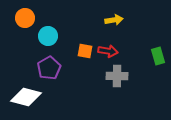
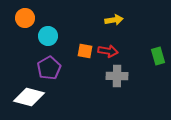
white diamond: moved 3 px right
